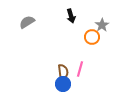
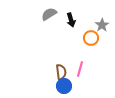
black arrow: moved 4 px down
gray semicircle: moved 22 px right, 8 px up
orange circle: moved 1 px left, 1 px down
brown semicircle: moved 2 px left
blue circle: moved 1 px right, 2 px down
